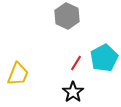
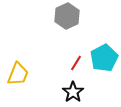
gray hexagon: rotated 10 degrees clockwise
